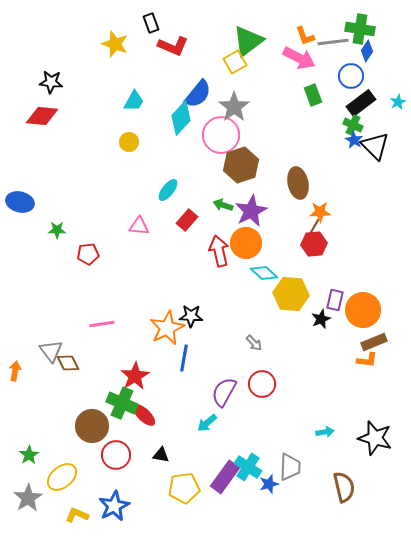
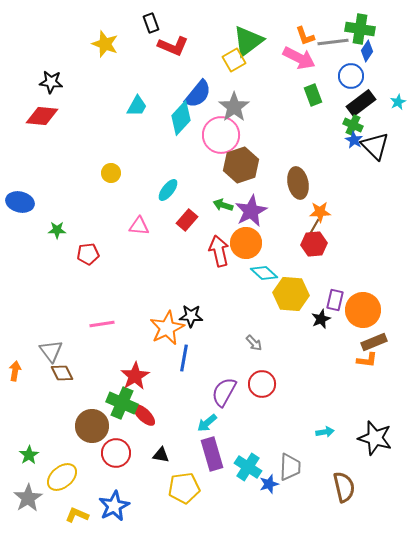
yellow star at (115, 44): moved 10 px left
yellow square at (235, 62): moved 1 px left, 2 px up
cyan trapezoid at (134, 101): moved 3 px right, 5 px down
yellow circle at (129, 142): moved 18 px left, 31 px down
brown diamond at (68, 363): moved 6 px left, 10 px down
red circle at (116, 455): moved 2 px up
purple rectangle at (225, 477): moved 13 px left, 23 px up; rotated 52 degrees counterclockwise
